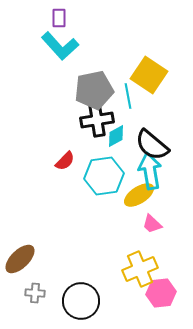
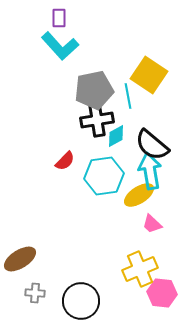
brown ellipse: rotated 12 degrees clockwise
pink hexagon: moved 1 px right; rotated 12 degrees clockwise
